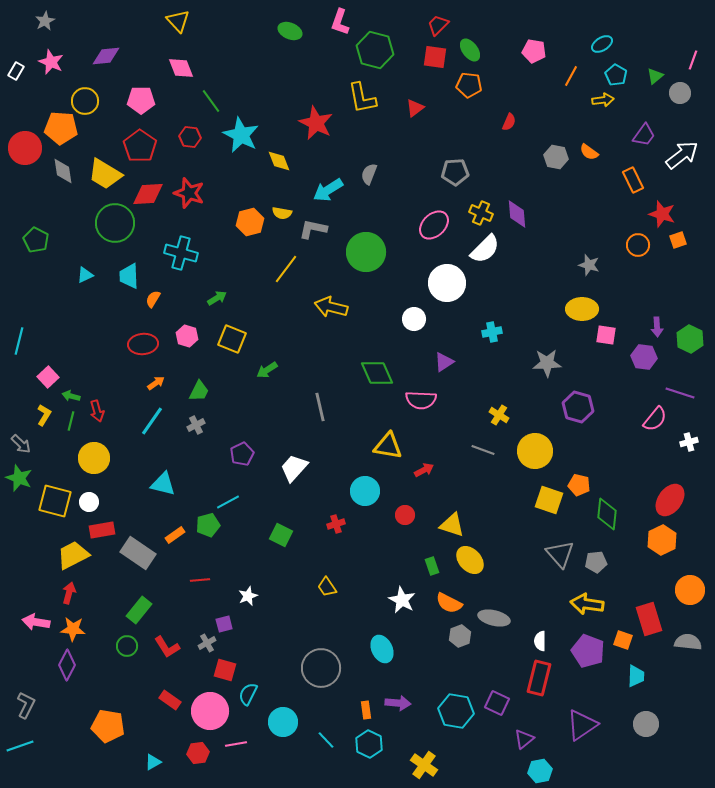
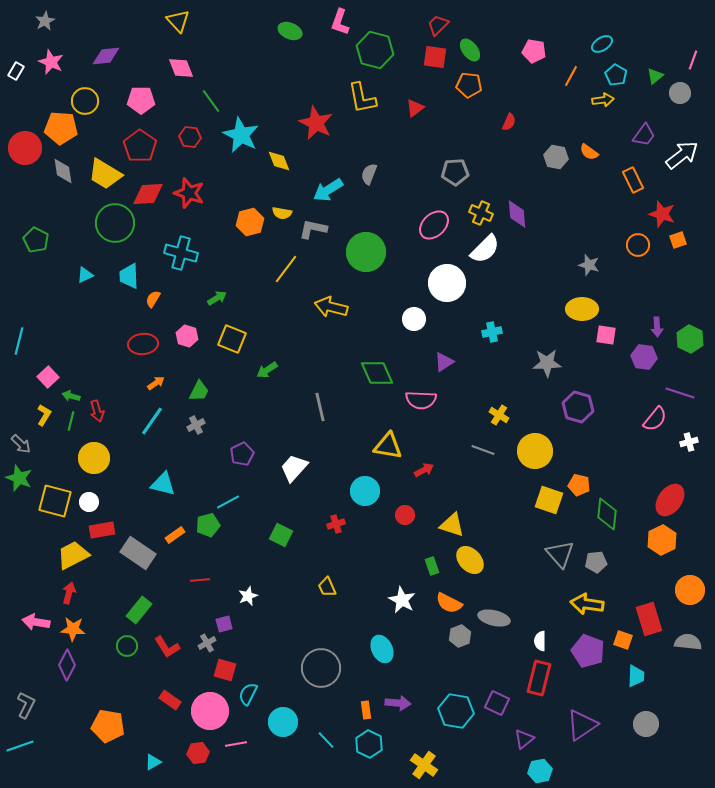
yellow trapezoid at (327, 587): rotated 10 degrees clockwise
